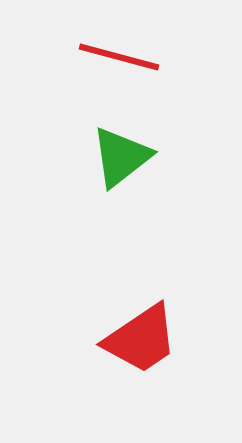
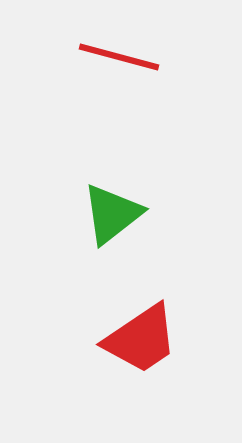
green triangle: moved 9 px left, 57 px down
